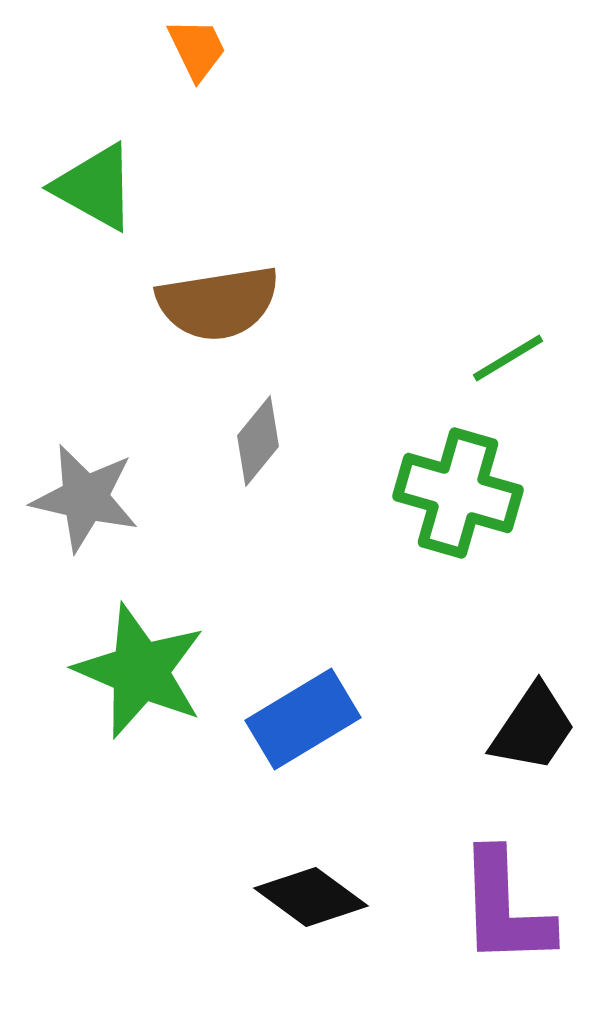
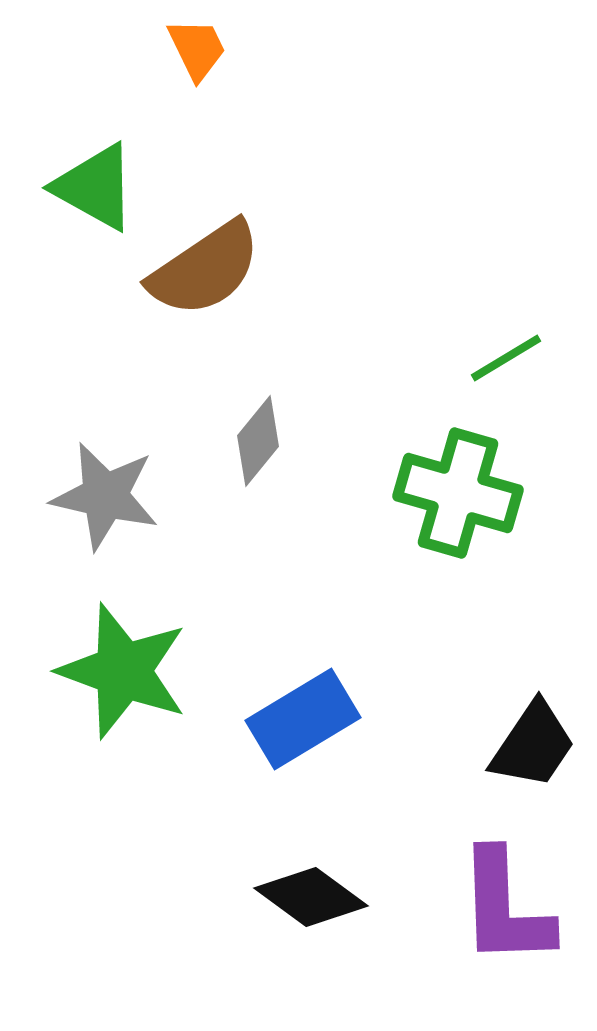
brown semicircle: moved 13 px left, 34 px up; rotated 25 degrees counterclockwise
green line: moved 2 px left
gray star: moved 20 px right, 2 px up
green star: moved 17 px left; rotated 3 degrees counterclockwise
black trapezoid: moved 17 px down
